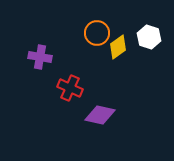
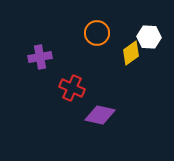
white hexagon: rotated 15 degrees counterclockwise
yellow diamond: moved 13 px right, 6 px down
purple cross: rotated 20 degrees counterclockwise
red cross: moved 2 px right
